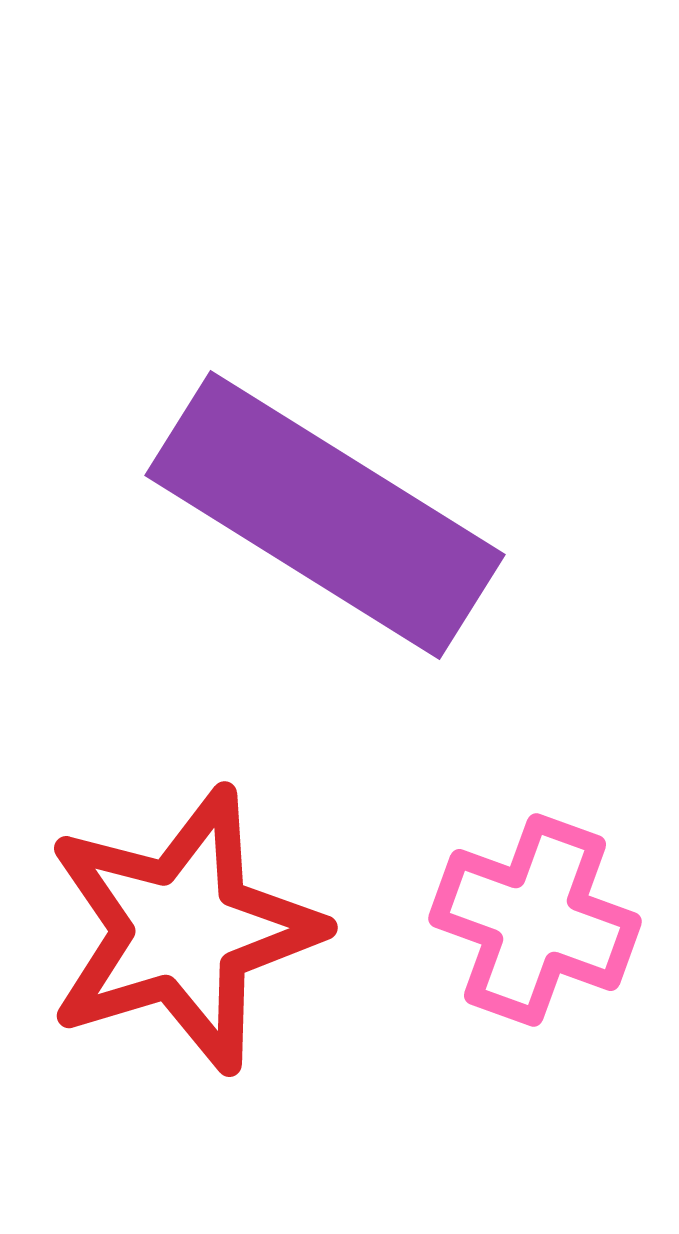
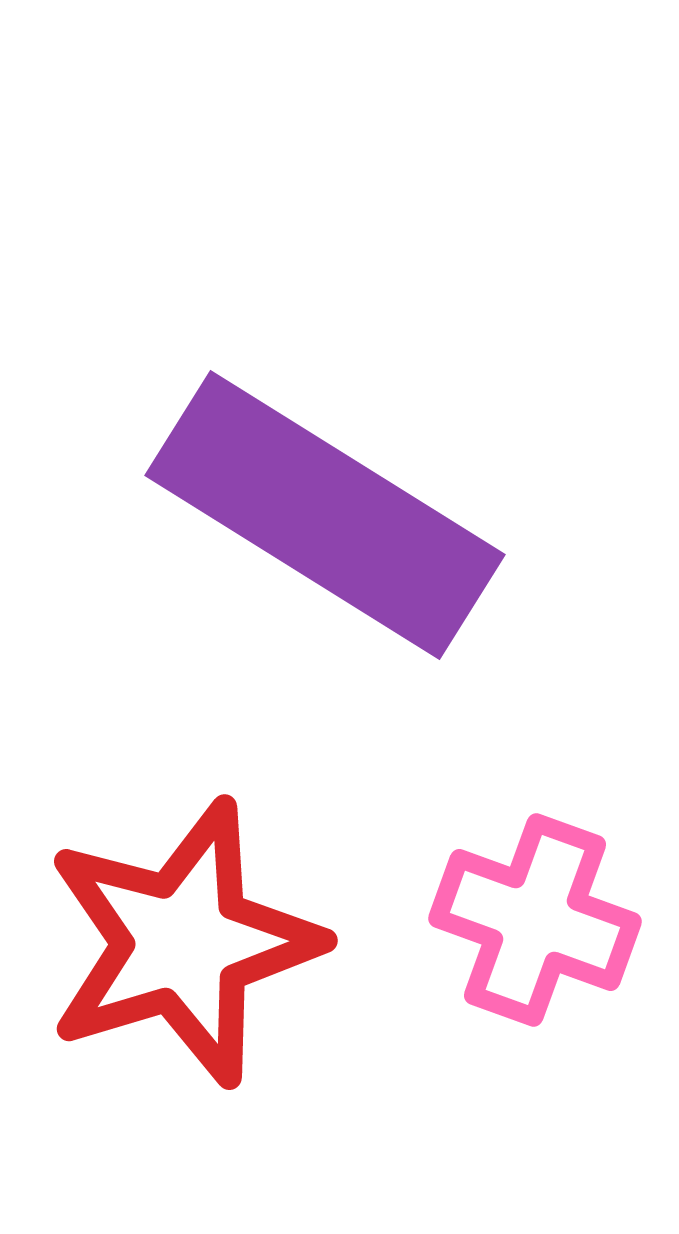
red star: moved 13 px down
